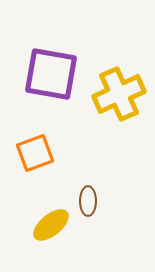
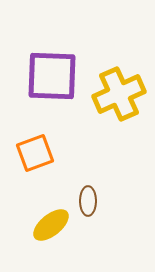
purple square: moved 1 px right, 2 px down; rotated 8 degrees counterclockwise
